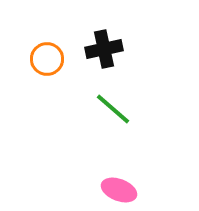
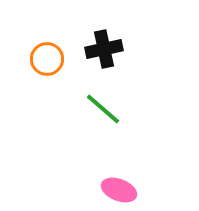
green line: moved 10 px left
